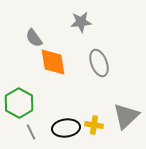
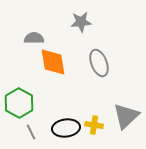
gray semicircle: rotated 126 degrees clockwise
